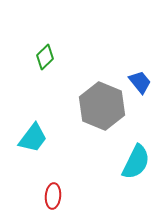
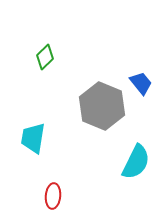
blue trapezoid: moved 1 px right, 1 px down
cyan trapezoid: rotated 152 degrees clockwise
